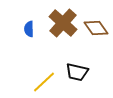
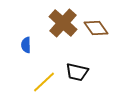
blue semicircle: moved 3 px left, 16 px down
